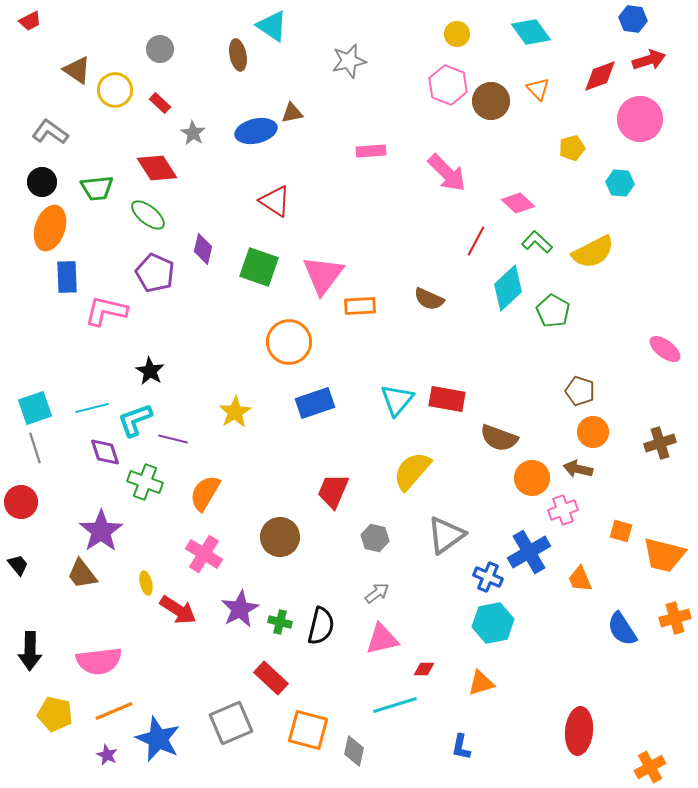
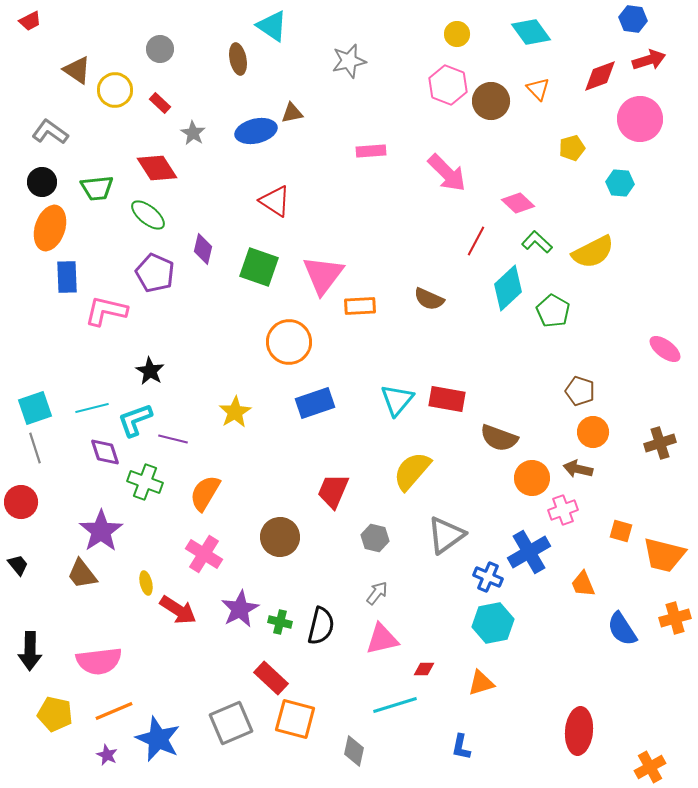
brown ellipse at (238, 55): moved 4 px down
orange trapezoid at (580, 579): moved 3 px right, 5 px down
gray arrow at (377, 593): rotated 15 degrees counterclockwise
orange square at (308, 730): moved 13 px left, 11 px up
